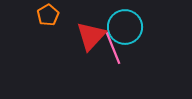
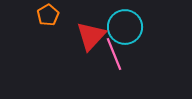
pink line: moved 1 px right, 6 px down
